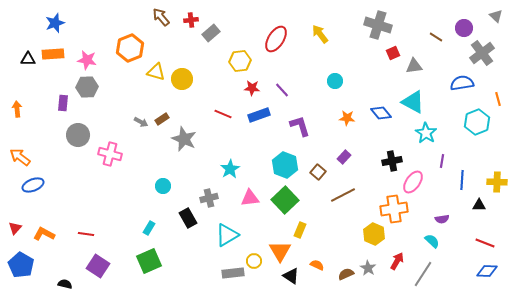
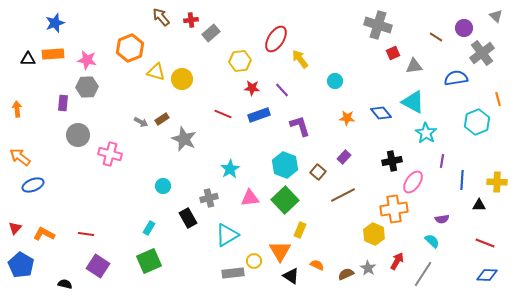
yellow arrow at (320, 34): moved 20 px left, 25 px down
blue semicircle at (462, 83): moved 6 px left, 5 px up
blue diamond at (487, 271): moved 4 px down
